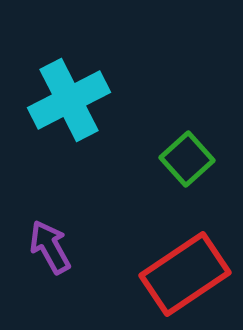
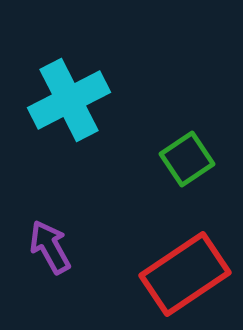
green square: rotated 8 degrees clockwise
